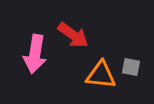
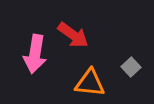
gray square: rotated 36 degrees clockwise
orange triangle: moved 11 px left, 8 px down
